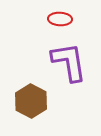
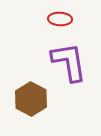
brown hexagon: moved 2 px up
